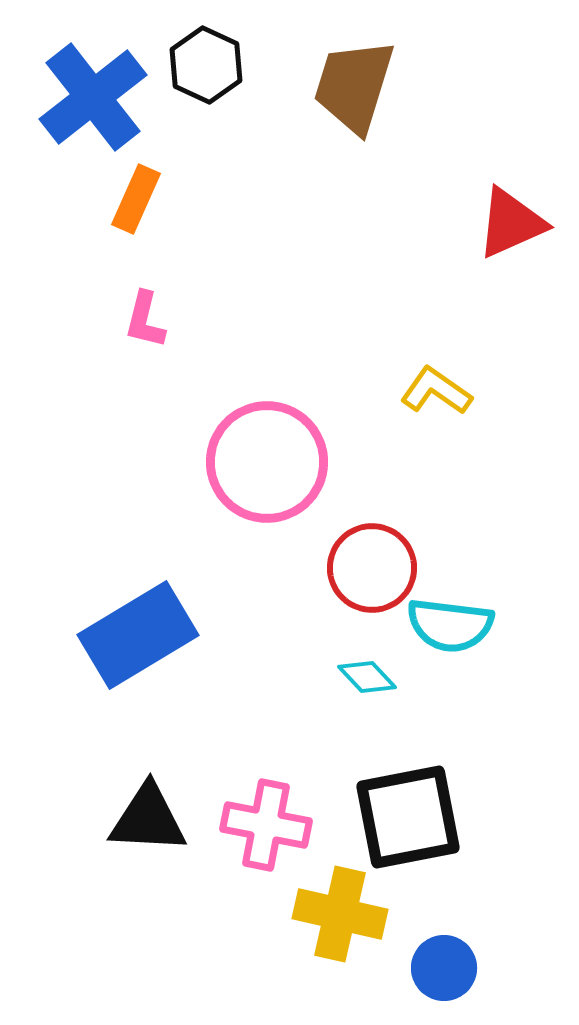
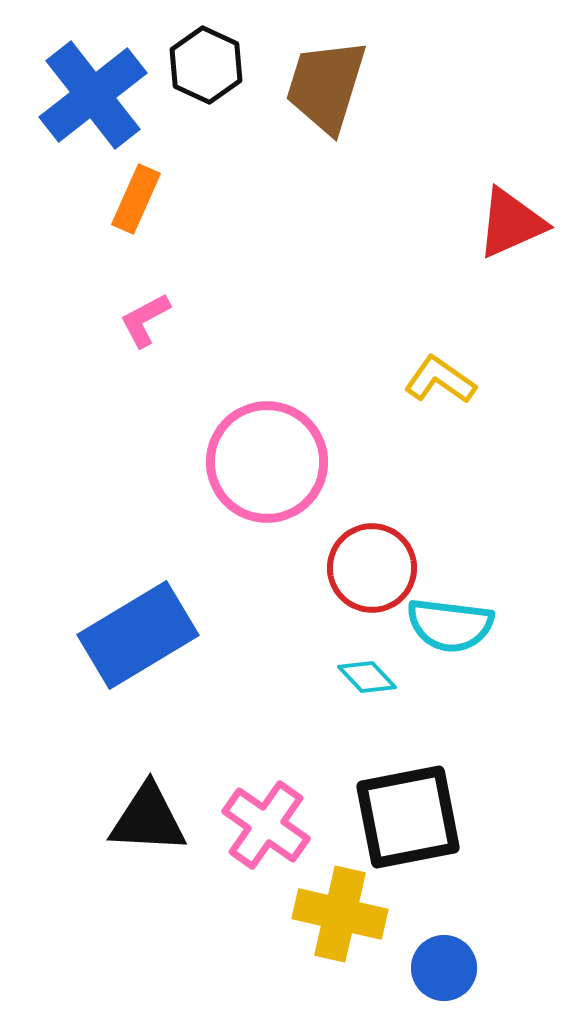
brown trapezoid: moved 28 px left
blue cross: moved 2 px up
pink L-shape: rotated 48 degrees clockwise
yellow L-shape: moved 4 px right, 11 px up
pink cross: rotated 24 degrees clockwise
